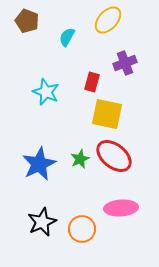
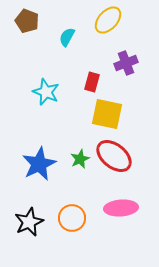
purple cross: moved 1 px right
black star: moved 13 px left
orange circle: moved 10 px left, 11 px up
